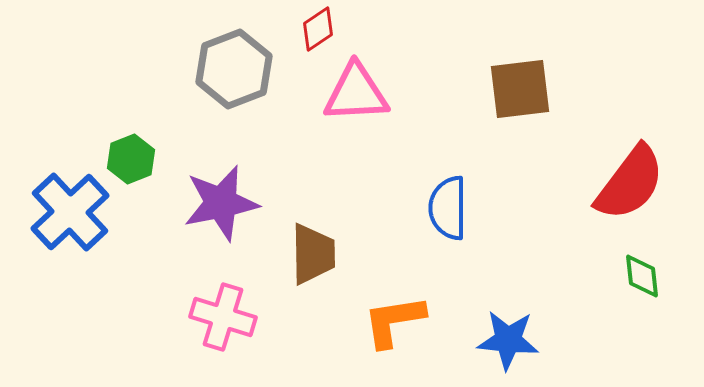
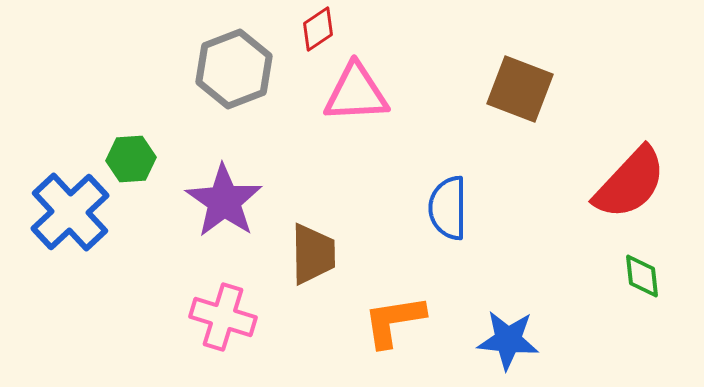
brown square: rotated 28 degrees clockwise
green hexagon: rotated 18 degrees clockwise
red semicircle: rotated 6 degrees clockwise
purple star: moved 3 px right, 2 px up; rotated 26 degrees counterclockwise
